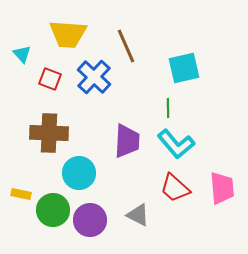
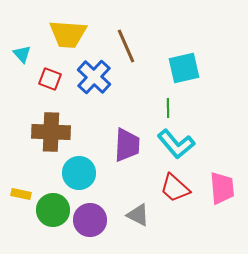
brown cross: moved 2 px right, 1 px up
purple trapezoid: moved 4 px down
